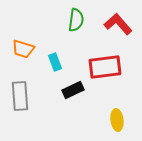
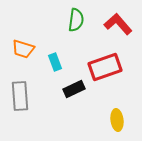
red rectangle: rotated 12 degrees counterclockwise
black rectangle: moved 1 px right, 1 px up
